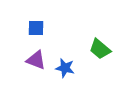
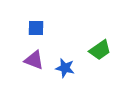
green trapezoid: moved 1 px down; rotated 75 degrees counterclockwise
purple triangle: moved 2 px left
